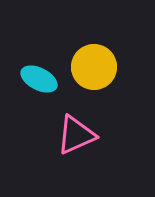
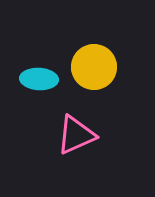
cyan ellipse: rotated 24 degrees counterclockwise
